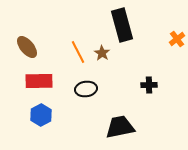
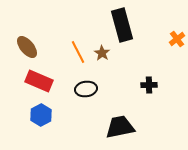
red rectangle: rotated 24 degrees clockwise
